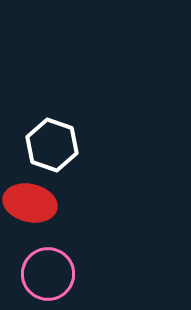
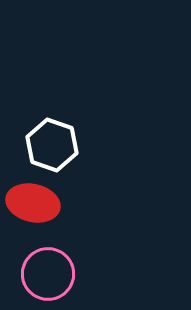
red ellipse: moved 3 px right
